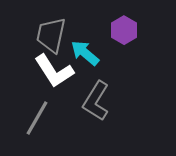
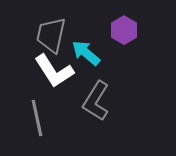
cyan arrow: moved 1 px right
gray line: rotated 42 degrees counterclockwise
